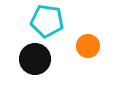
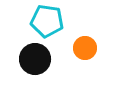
orange circle: moved 3 px left, 2 px down
